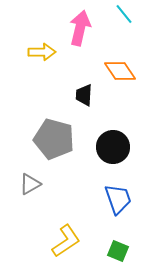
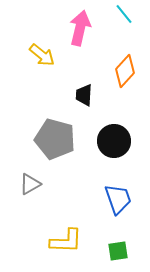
yellow arrow: moved 3 px down; rotated 40 degrees clockwise
orange diamond: moved 5 px right; rotated 76 degrees clockwise
gray pentagon: moved 1 px right
black circle: moved 1 px right, 6 px up
yellow L-shape: rotated 36 degrees clockwise
green square: rotated 30 degrees counterclockwise
